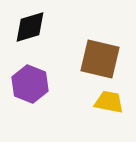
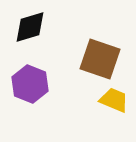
brown square: rotated 6 degrees clockwise
yellow trapezoid: moved 5 px right, 2 px up; rotated 12 degrees clockwise
